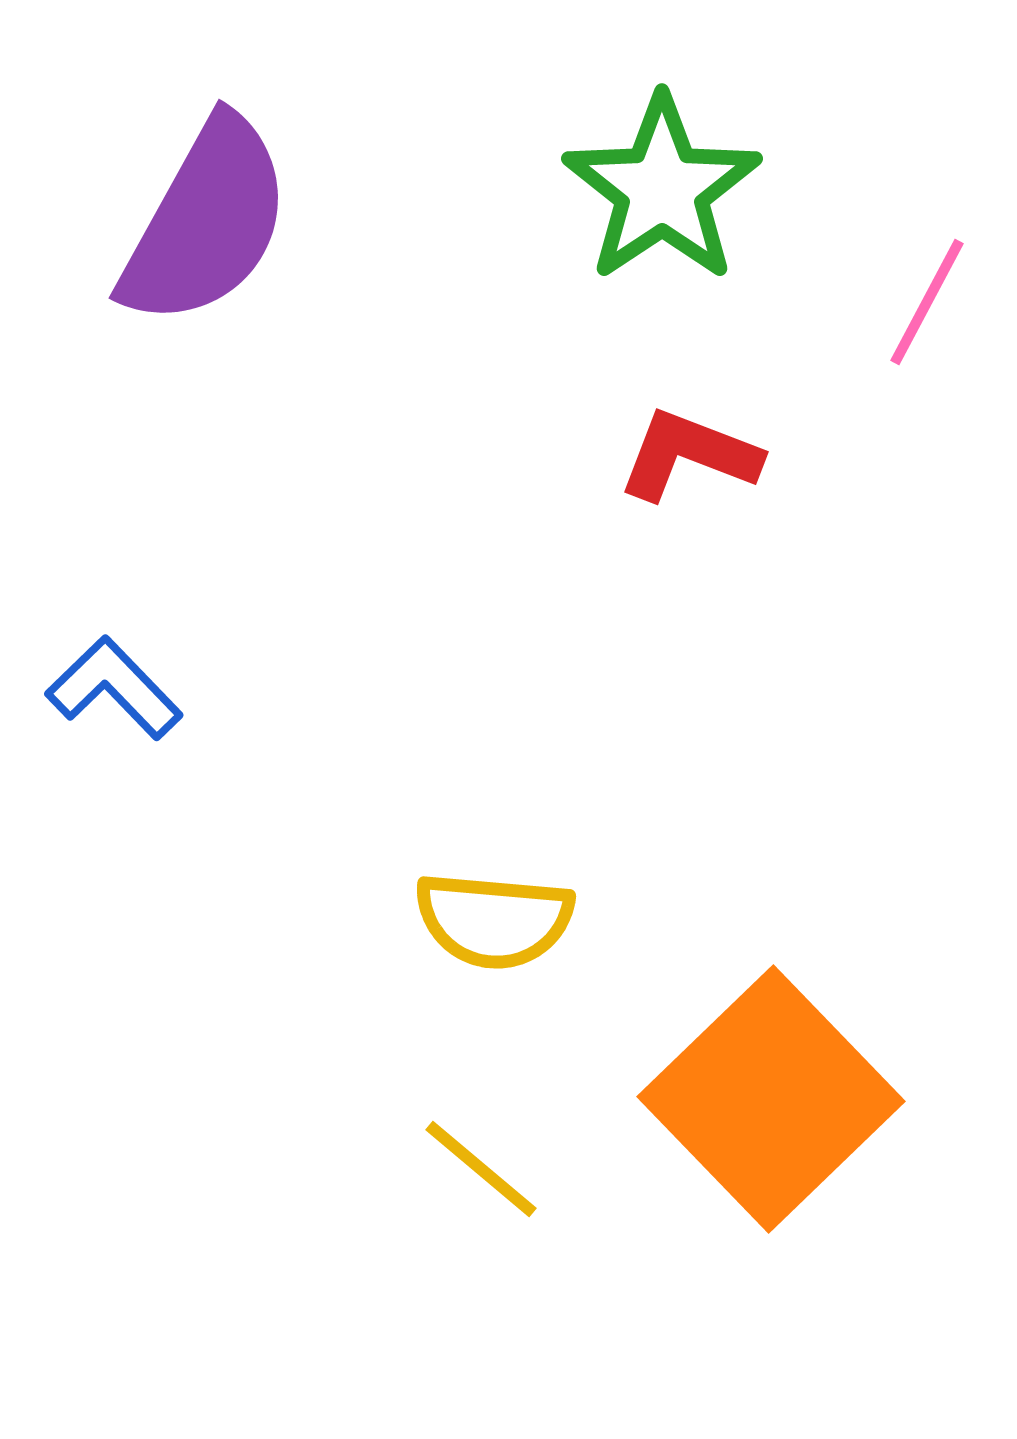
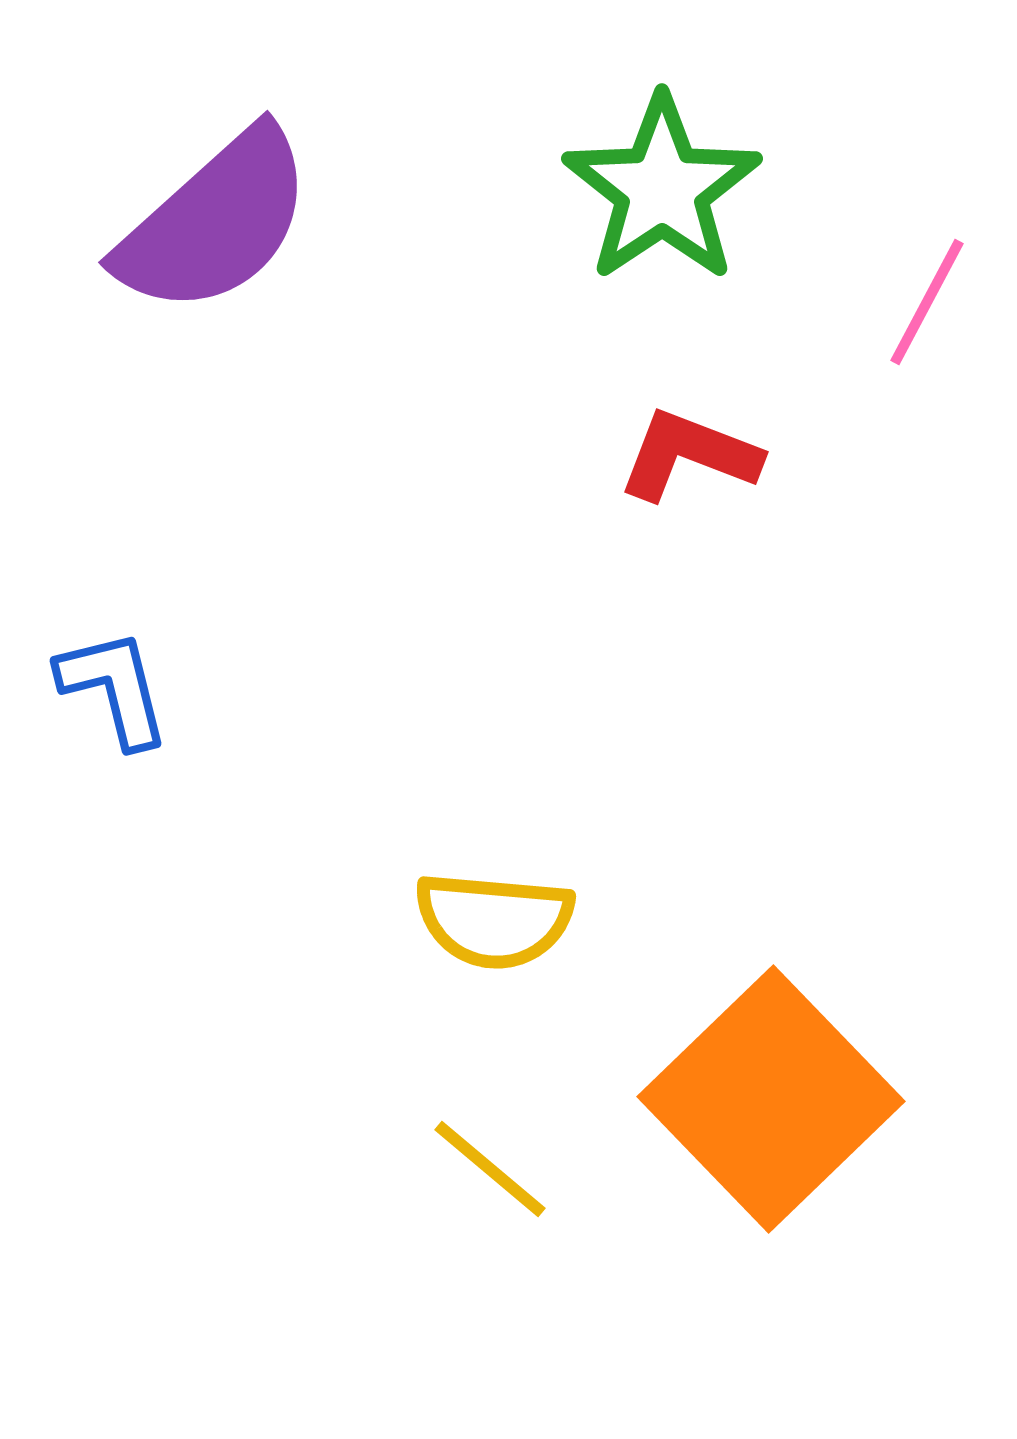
purple semicircle: moved 9 px right; rotated 19 degrees clockwise
blue L-shape: rotated 30 degrees clockwise
yellow line: moved 9 px right
